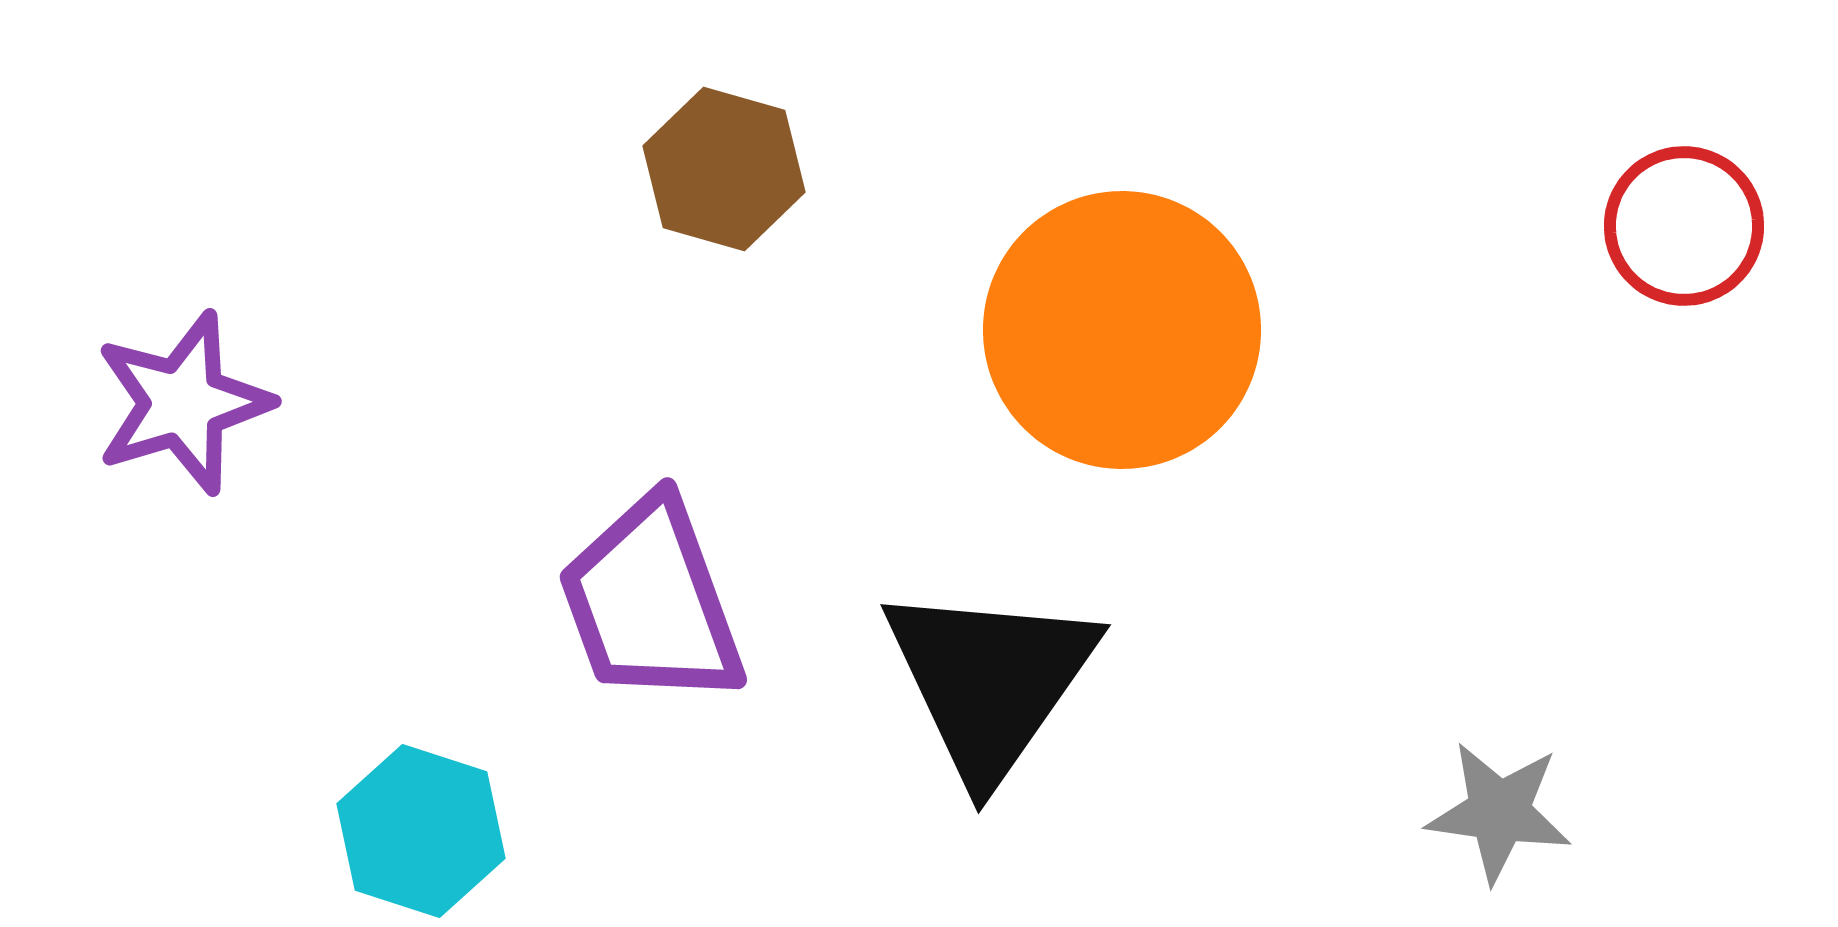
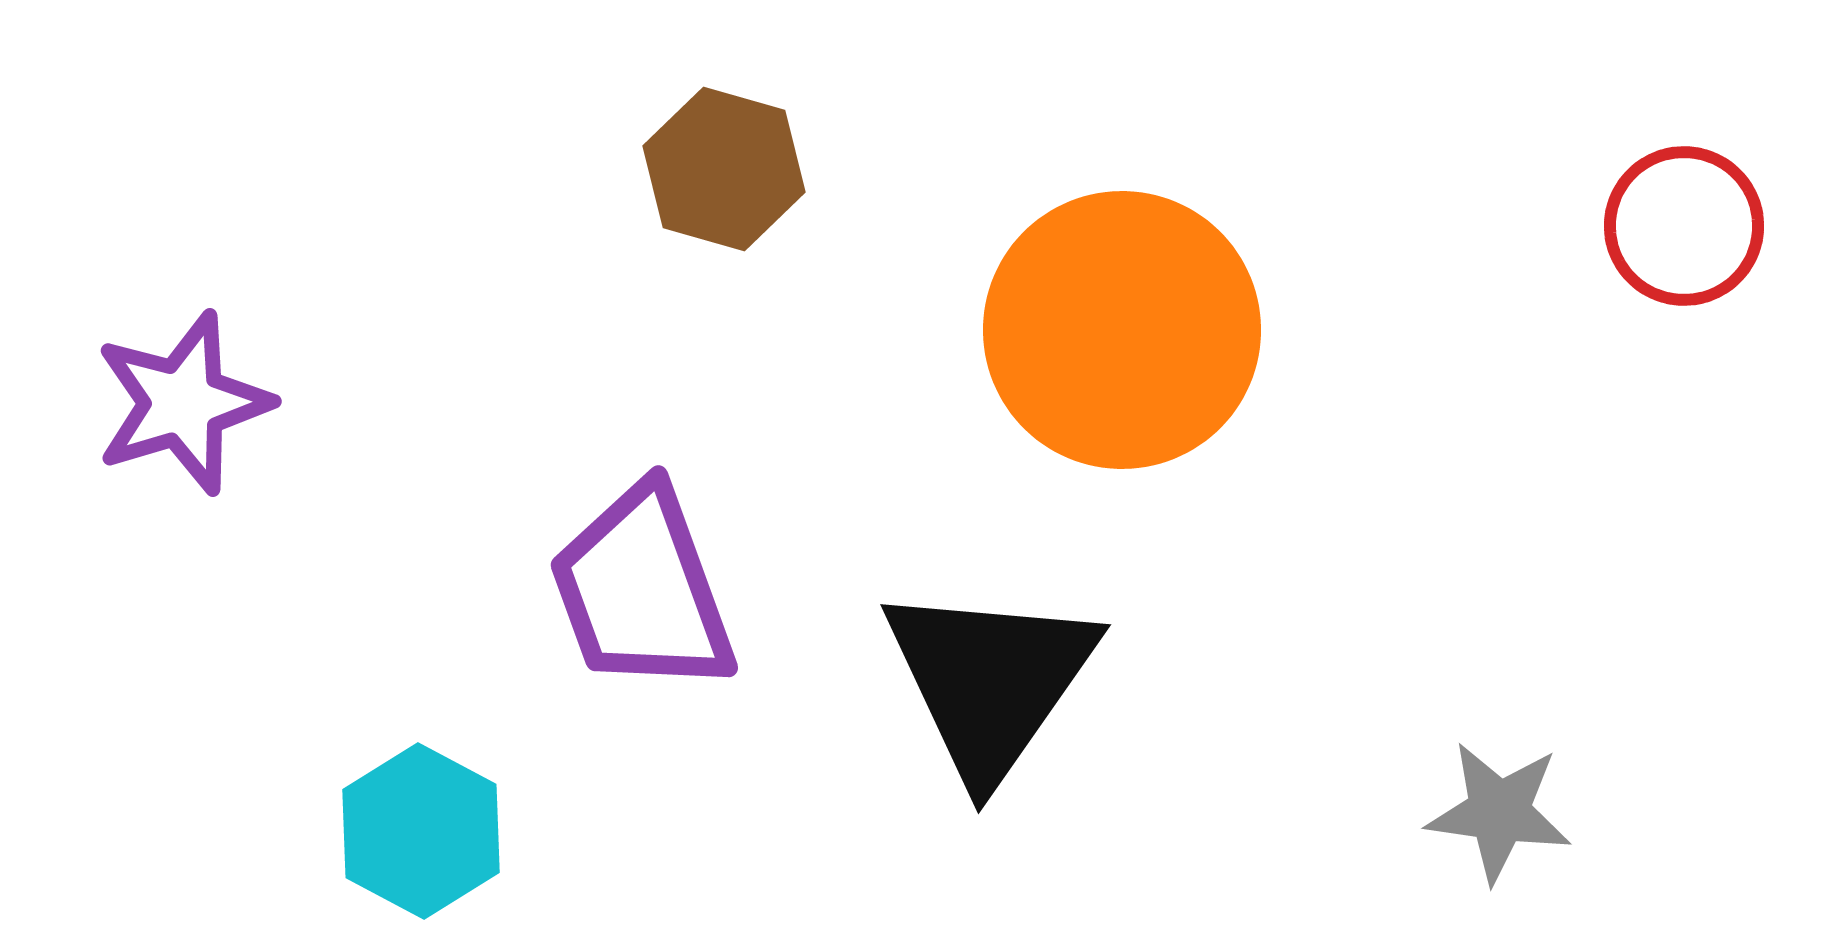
purple trapezoid: moved 9 px left, 12 px up
cyan hexagon: rotated 10 degrees clockwise
